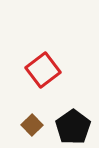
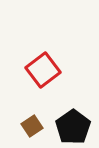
brown square: moved 1 px down; rotated 10 degrees clockwise
